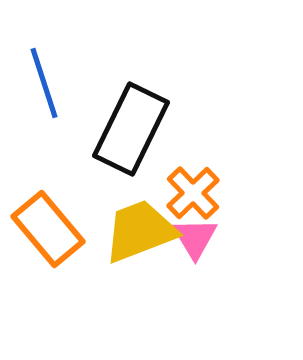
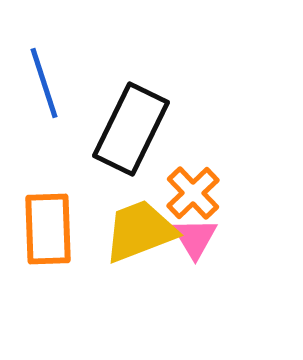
orange rectangle: rotated 38 degrees clockwise
